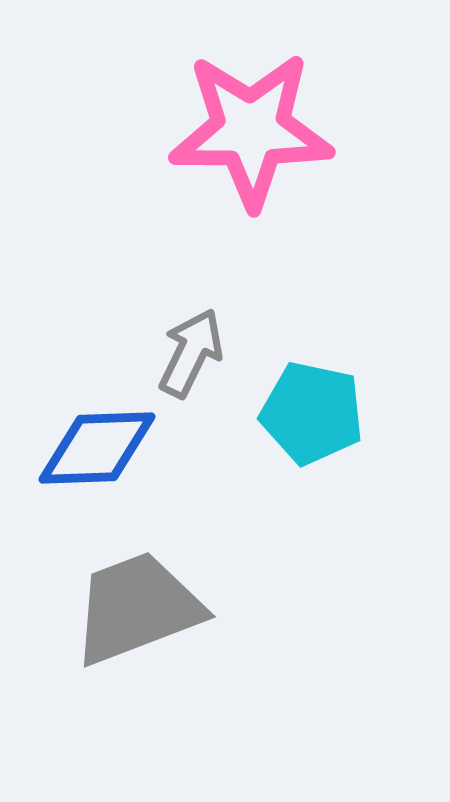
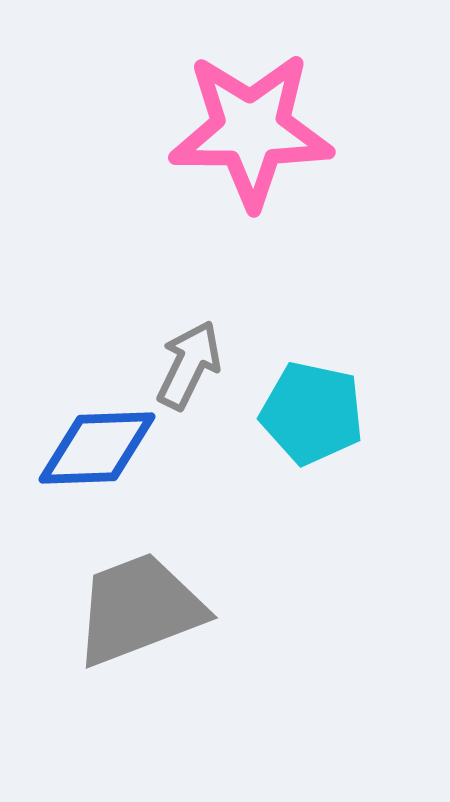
gray arrow: moved 2 px left, 12 px down
gray trapezoid: moved 2 px right, 1 px down
